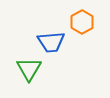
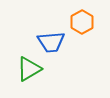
green triangle: rotated 28 degrees clockwise
